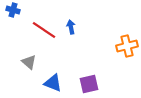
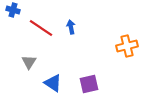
red line: moved 3 px left, 2 px up
gray triangle: rotated 21 degrees clockwise
blue triangle: rotated 12 degrees clockwise
